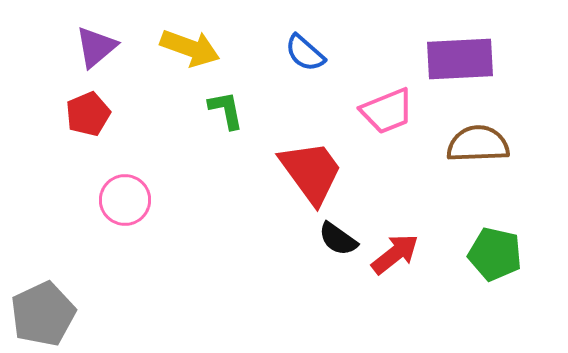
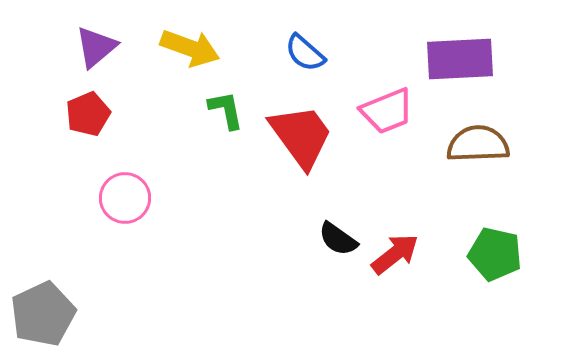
red trapezoid: moved 10 px left, 36 px up
pink circle: moved 2 px up
